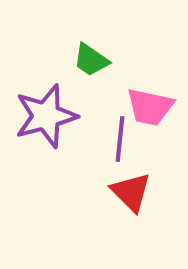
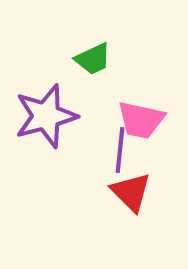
green trapezoid: moved 2 px right, 1 px up; rotated 60 degrees counterclockwise
pink trapezoid: moved 9 px left, 13 px down
purple line: moved 11 px down
